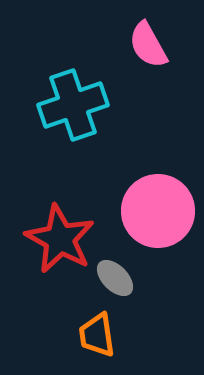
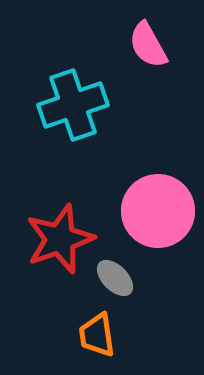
red star: rotated 24 degrees clockwise
